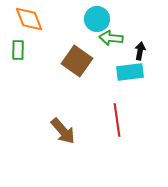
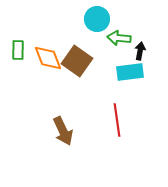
orange diamond: moved 19 px right, 39 px down
green arrow: moved 8 px right
brown arrow: rotated 16 degrees clockwise
